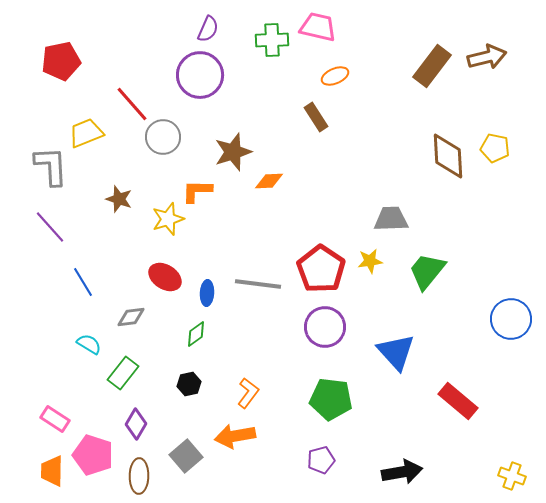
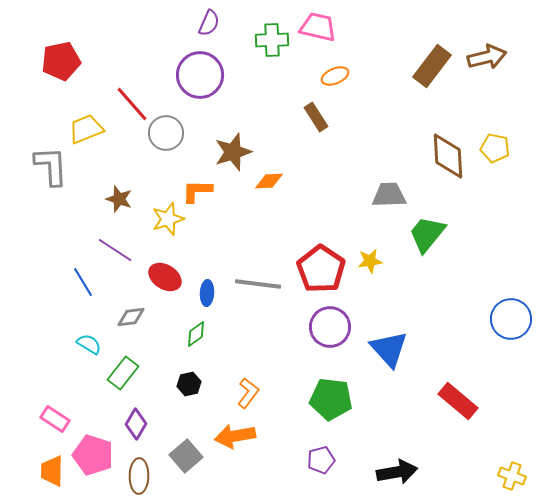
purple semicircle at (208, 29): moved 1 px right, 6 px up
yellow trapezoid at (86, 133): moved 4 px up
gray circle at (163, 137): moved 3 px right, 4 px up
gray trapezoid at (391, 219): moved 2 px left, 24 px up
purple line at (50, 227): moved 65 px right, 23 px down; rotated 15 degrees counterclockwise
green trapezoid at (427, 271): moved 37 px up
purple circle at (325, 327): moved 5 px right
blue triangle at (396, 352): moved 7 px left, 3 px up
black arrow at (402, 472): moved 5 px left
